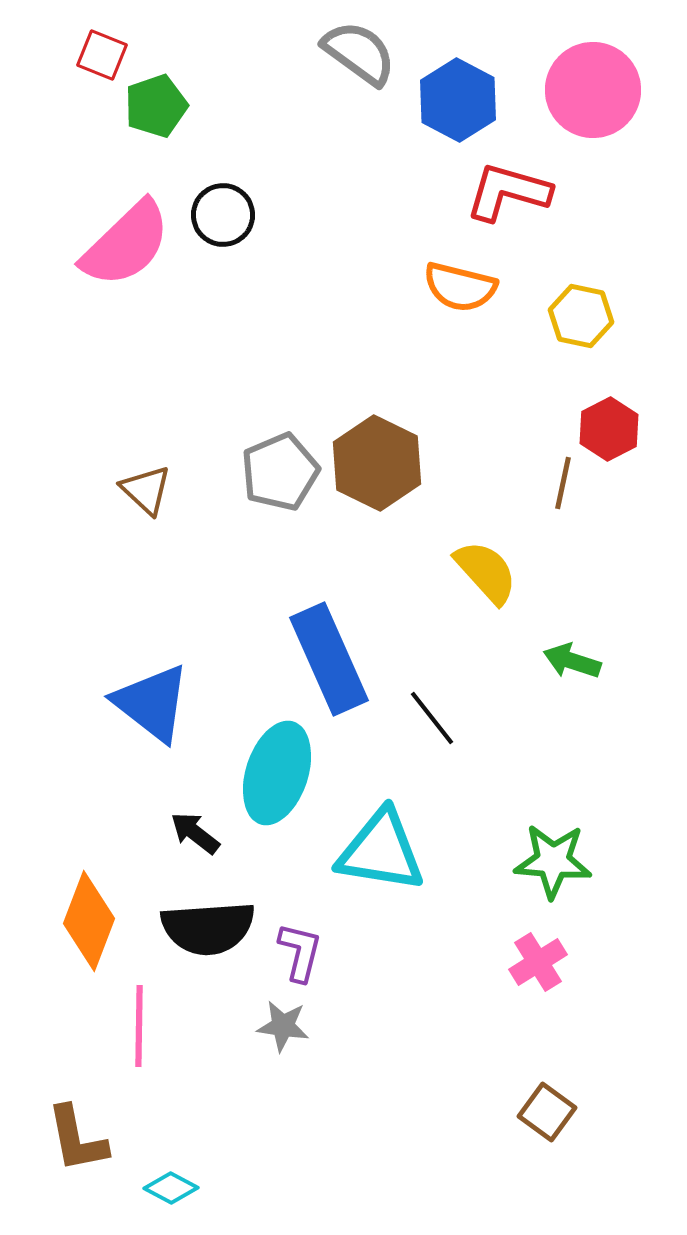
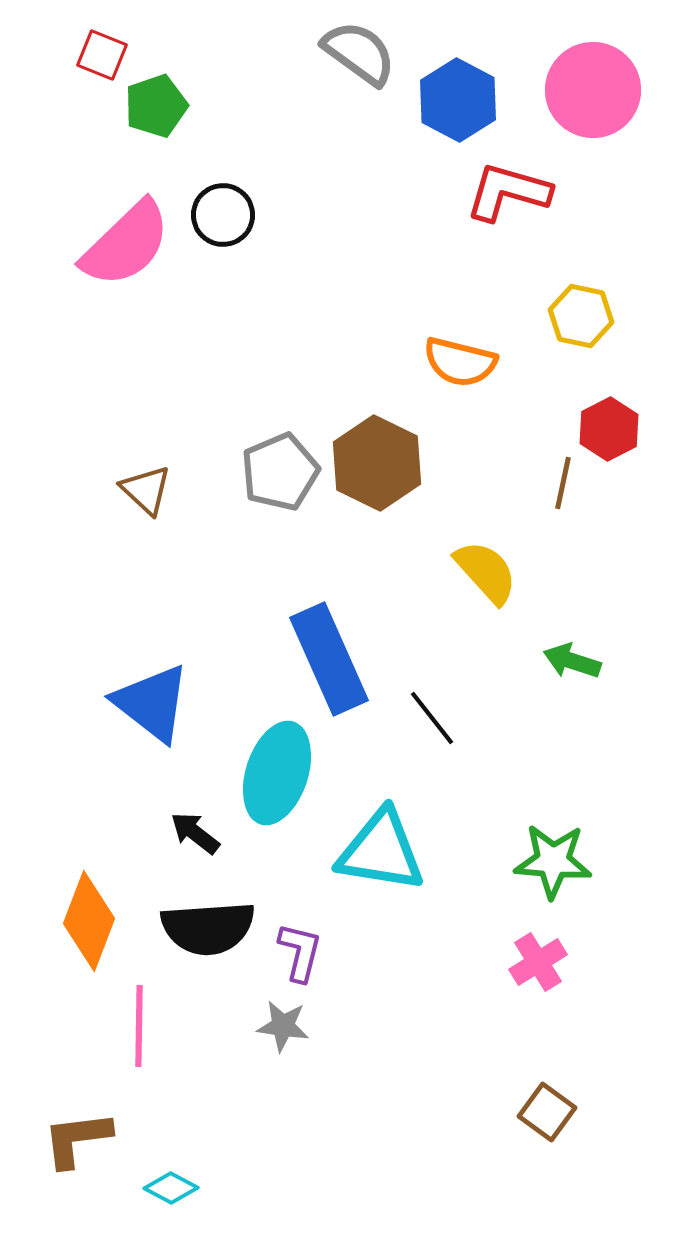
orange semicircle: moved 75 px down
brown L-shape: rotated 94 degrees clockwise
